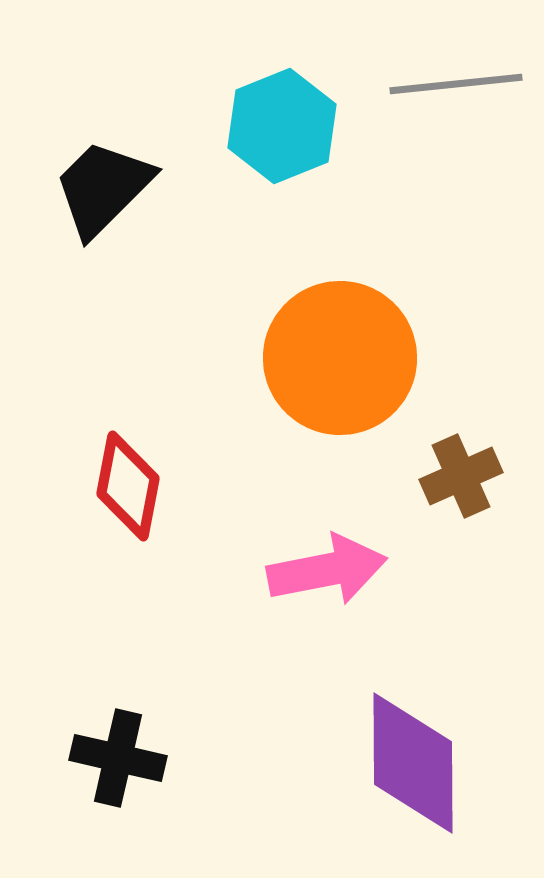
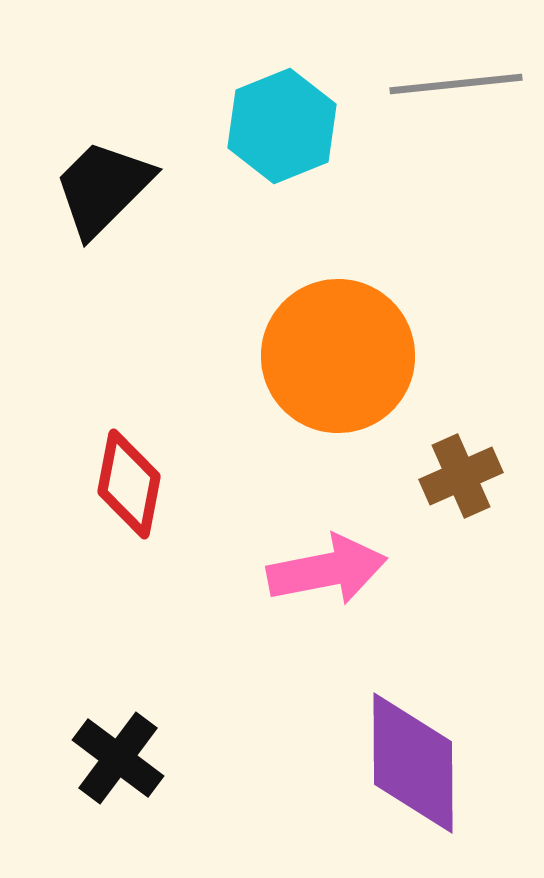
orange circle: moved 2 px left, 2 px up
red diamond: moved 1 px right, 2 px up
black cross: rotated 24 degrees clockwise
